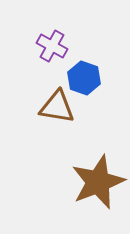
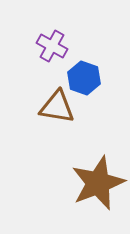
brown star: moved 1 px down
